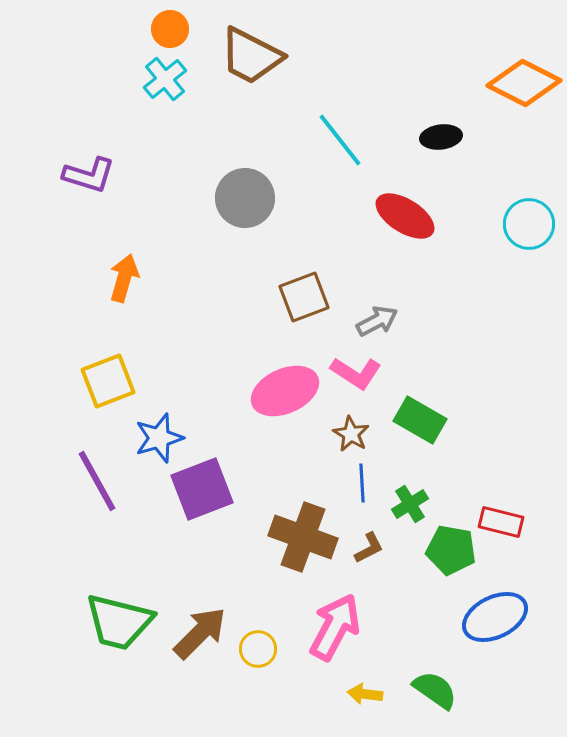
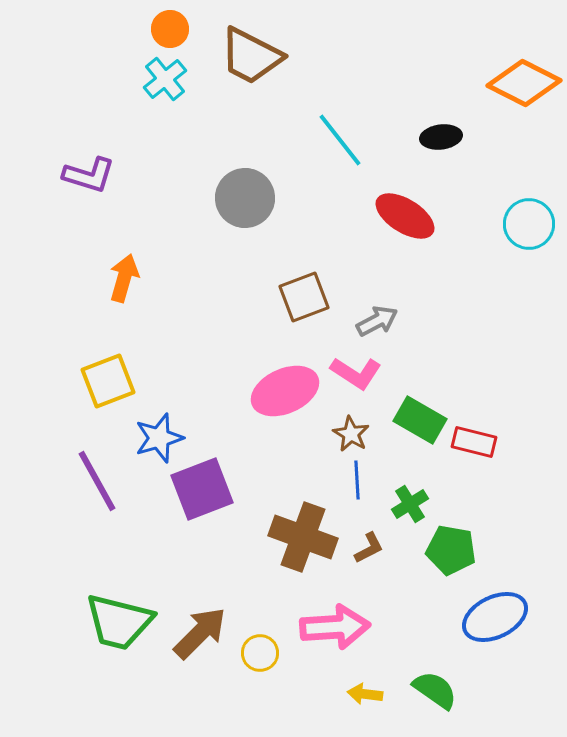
blue line: moved 5 px left, 3 px up
red rectangle: moved 27 px left, 80 px up
pink arrow: rotated 58 degrees clockwise
yellow circle: moved 2 px right, 4 px down
